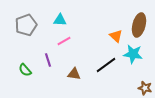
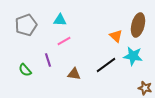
brown ellipse: moved 1 px left
cyan star: moved 2 px down
